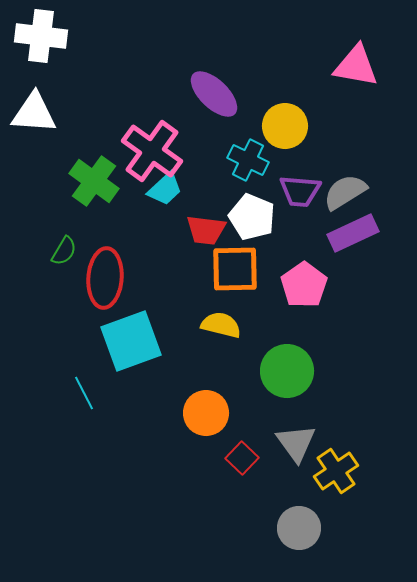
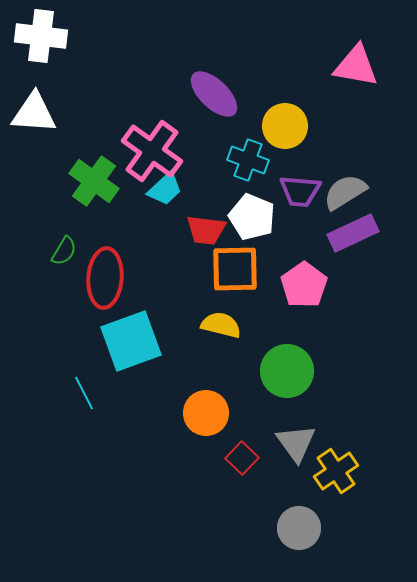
cyan cross: rotated 6 degrees counterclockwise
